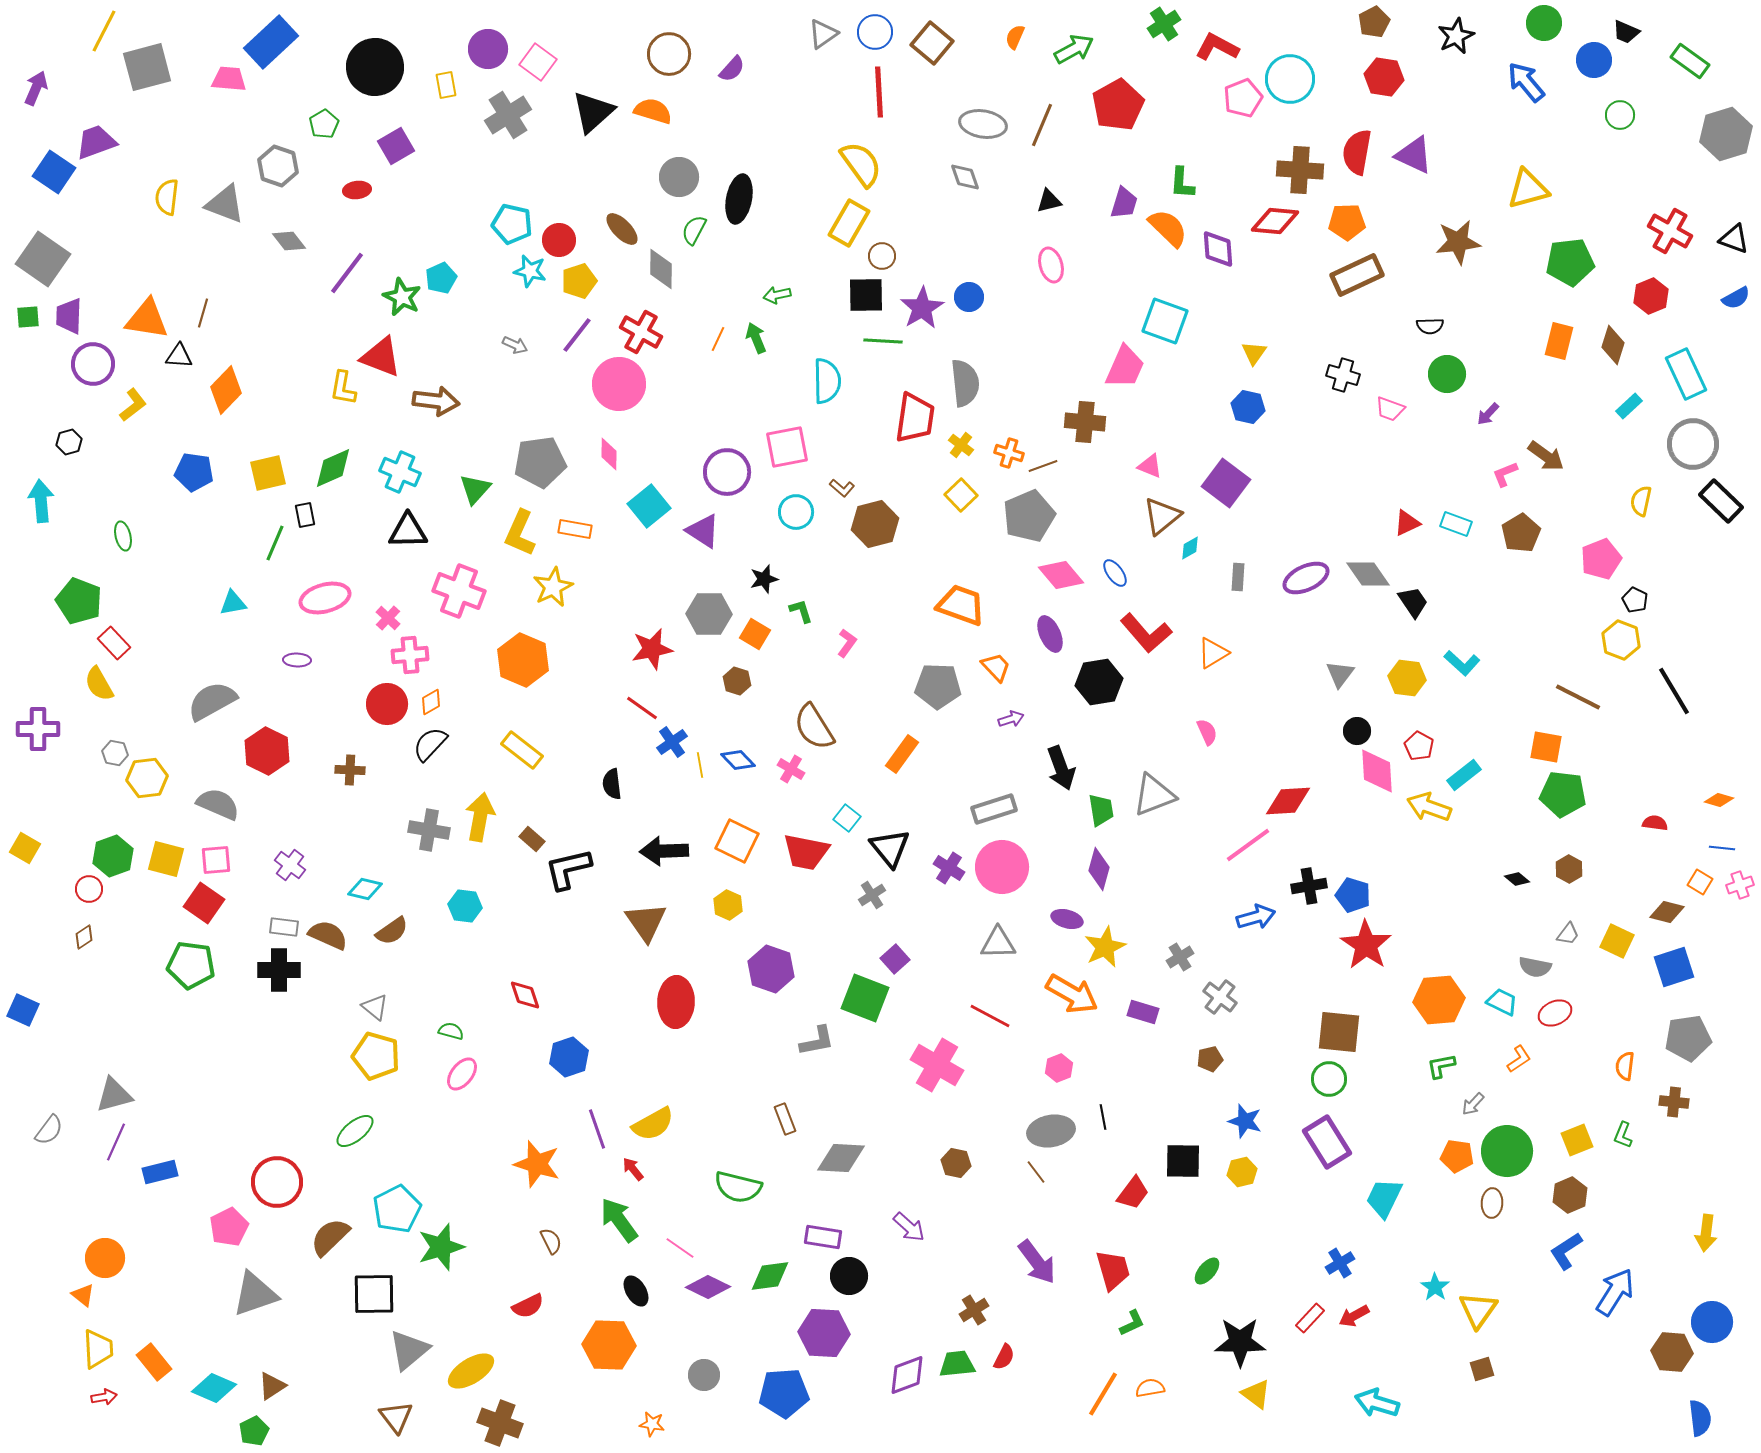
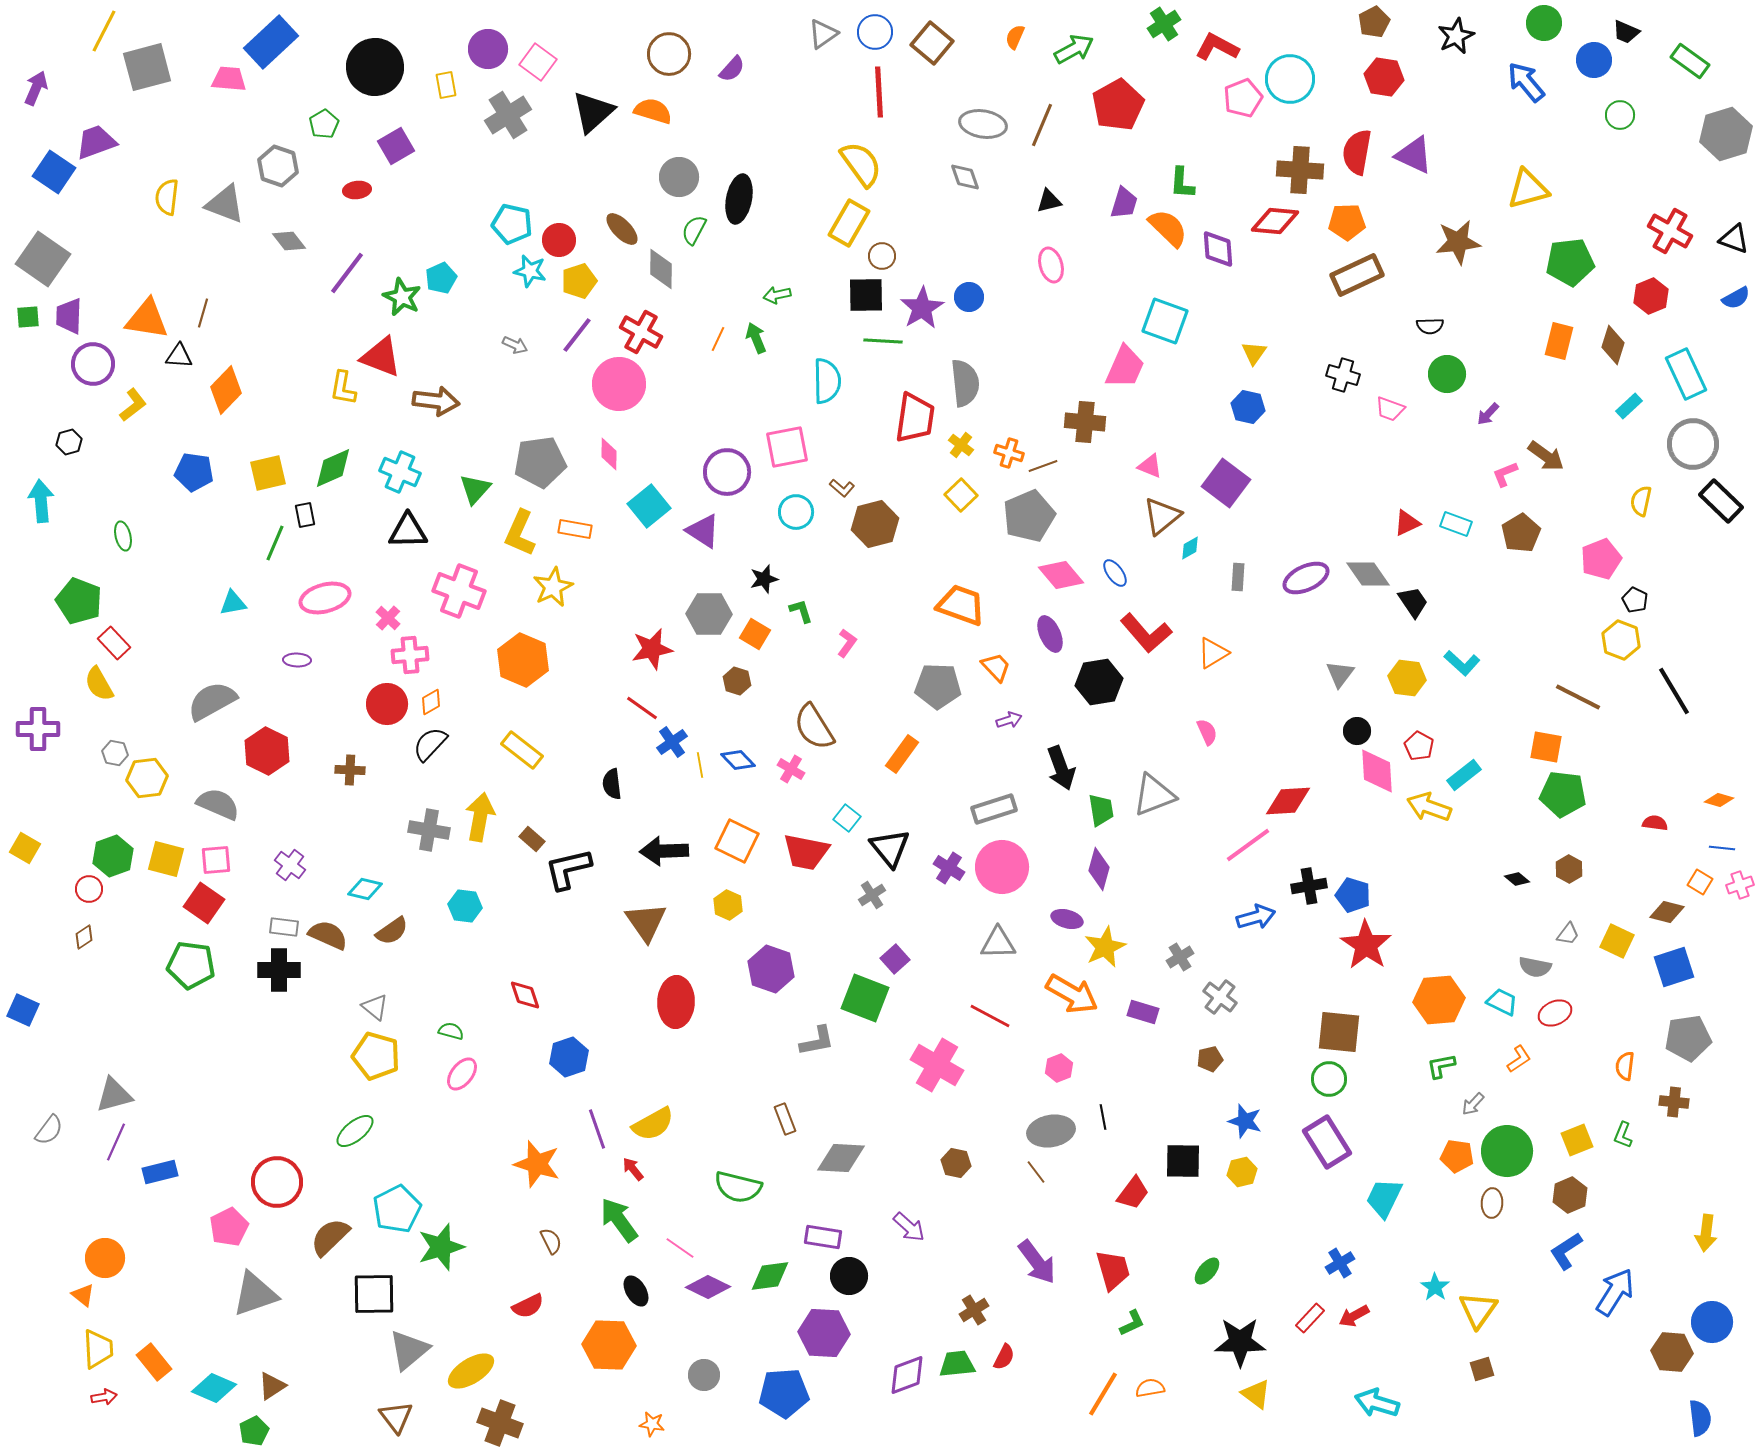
purple arrow at (1011, 719): moved 2 px left, 1 px down
